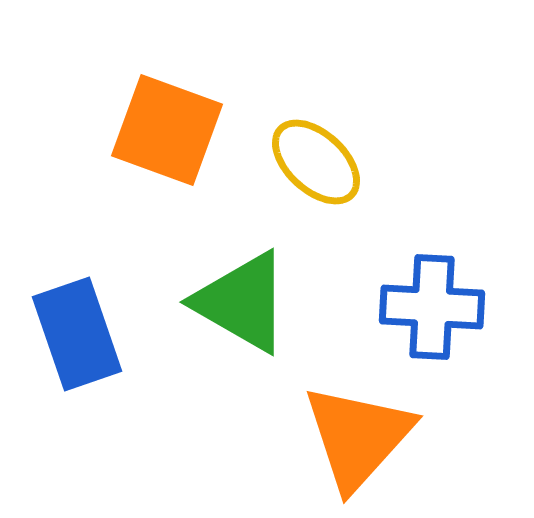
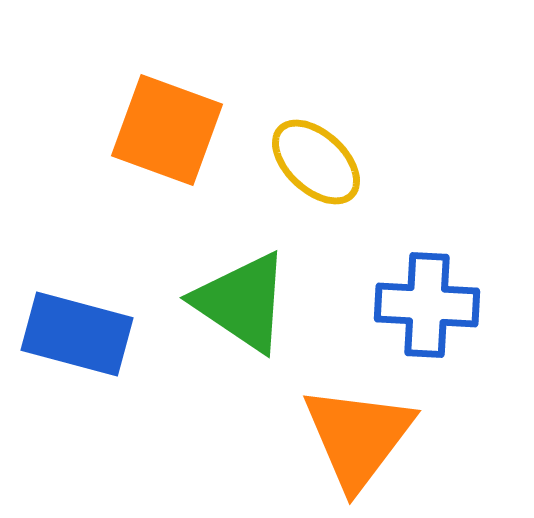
green triangle: rotated 4 degrees clockwise
blue cross: moved 5 px left, 2 px up
blue rectangle: rotated 56 degrees counterclockwise
orange triangle: rotated 5 degrees counterclockwise
